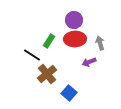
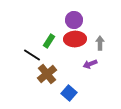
gray arrow: rotated 16 degrees clockwise
purple arrow: moved 1 px right, 2 px down
